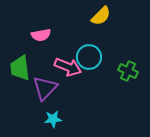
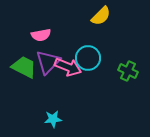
cyan circle: moved 1 px left, 1 px down
green trapezoid: moved 4 px right, 1 px up; rotated 124 degrees clockwise
purple triangle: moved 3 px right, 26 px up
